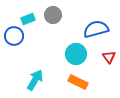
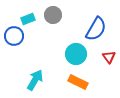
blue semicircle: rotated 135 degrees clockwise
